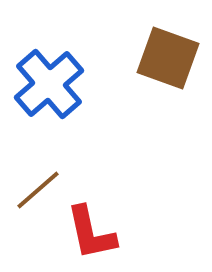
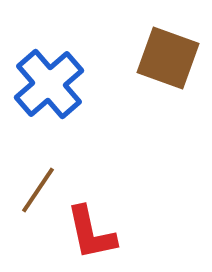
brown line: rotated 15 degrees counterclockwise
